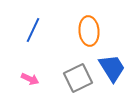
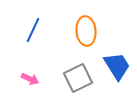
orange ellipse: moved 3 px left
blue trapezoid: moved 5 px right, 2 px up
